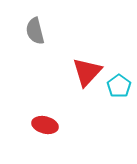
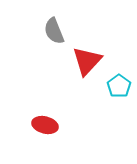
gray semicircle: moved 19 px right; rotated 8 degrees counterclockwise
red triangle: moved 11 px up
